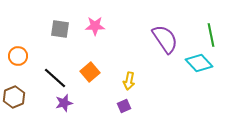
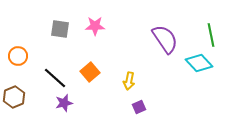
purple square: moved 15 px right, 1 px down
